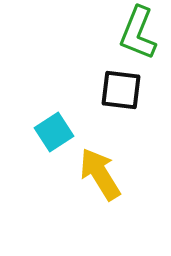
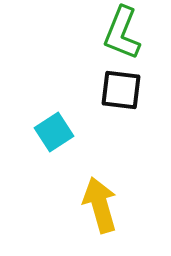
green L-shape: moved 16 px left
yellow arrow: moved 31 px down; rotated 16 degrees clockwise
